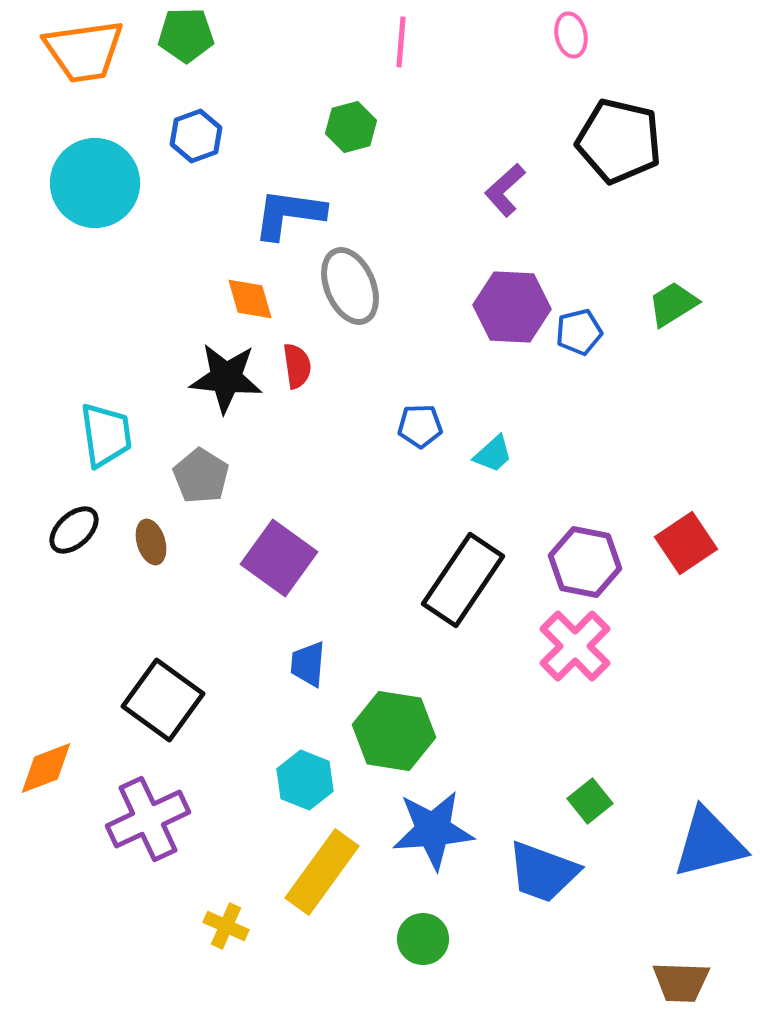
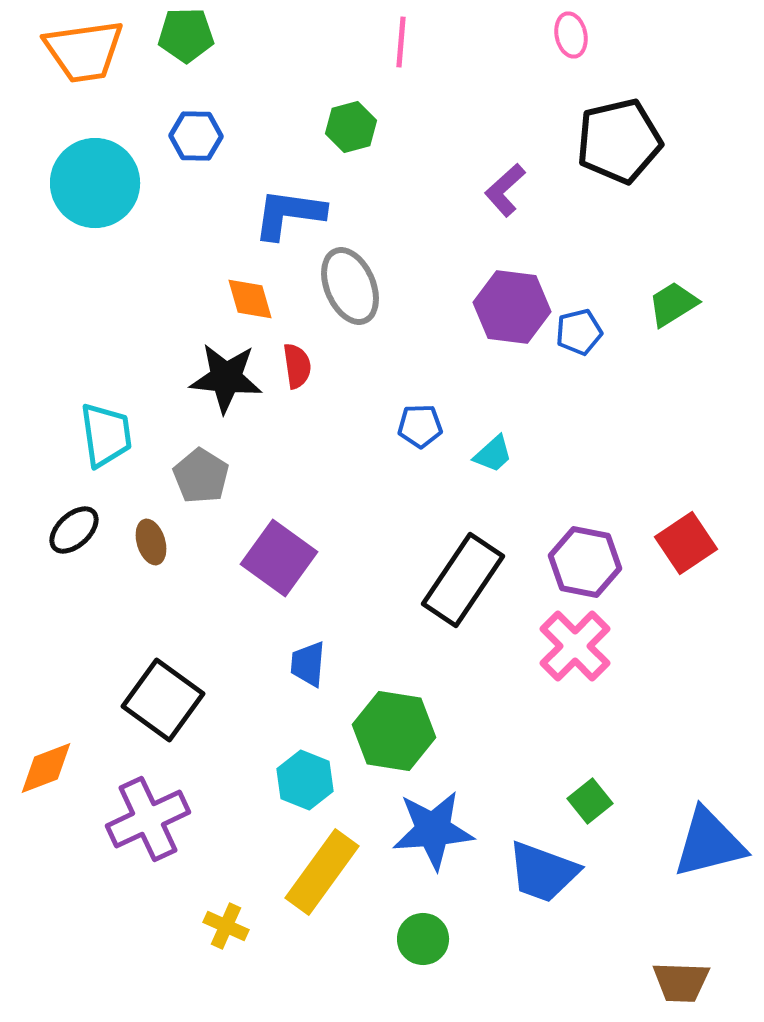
blue hexagon at (196, 136): rotated 21 degrees clockwise
black pentagon at (619, 141): rotated 26 degrees counterclockwise
purple hexagon at (512, 307): rotated 4 degrees clockwise
